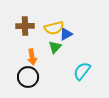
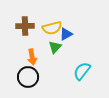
yellow semicircle: moved 2 px left
